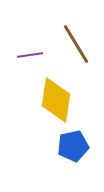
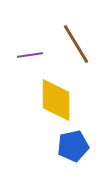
yellow diamond: rotated 9 degrees counterclockwise
